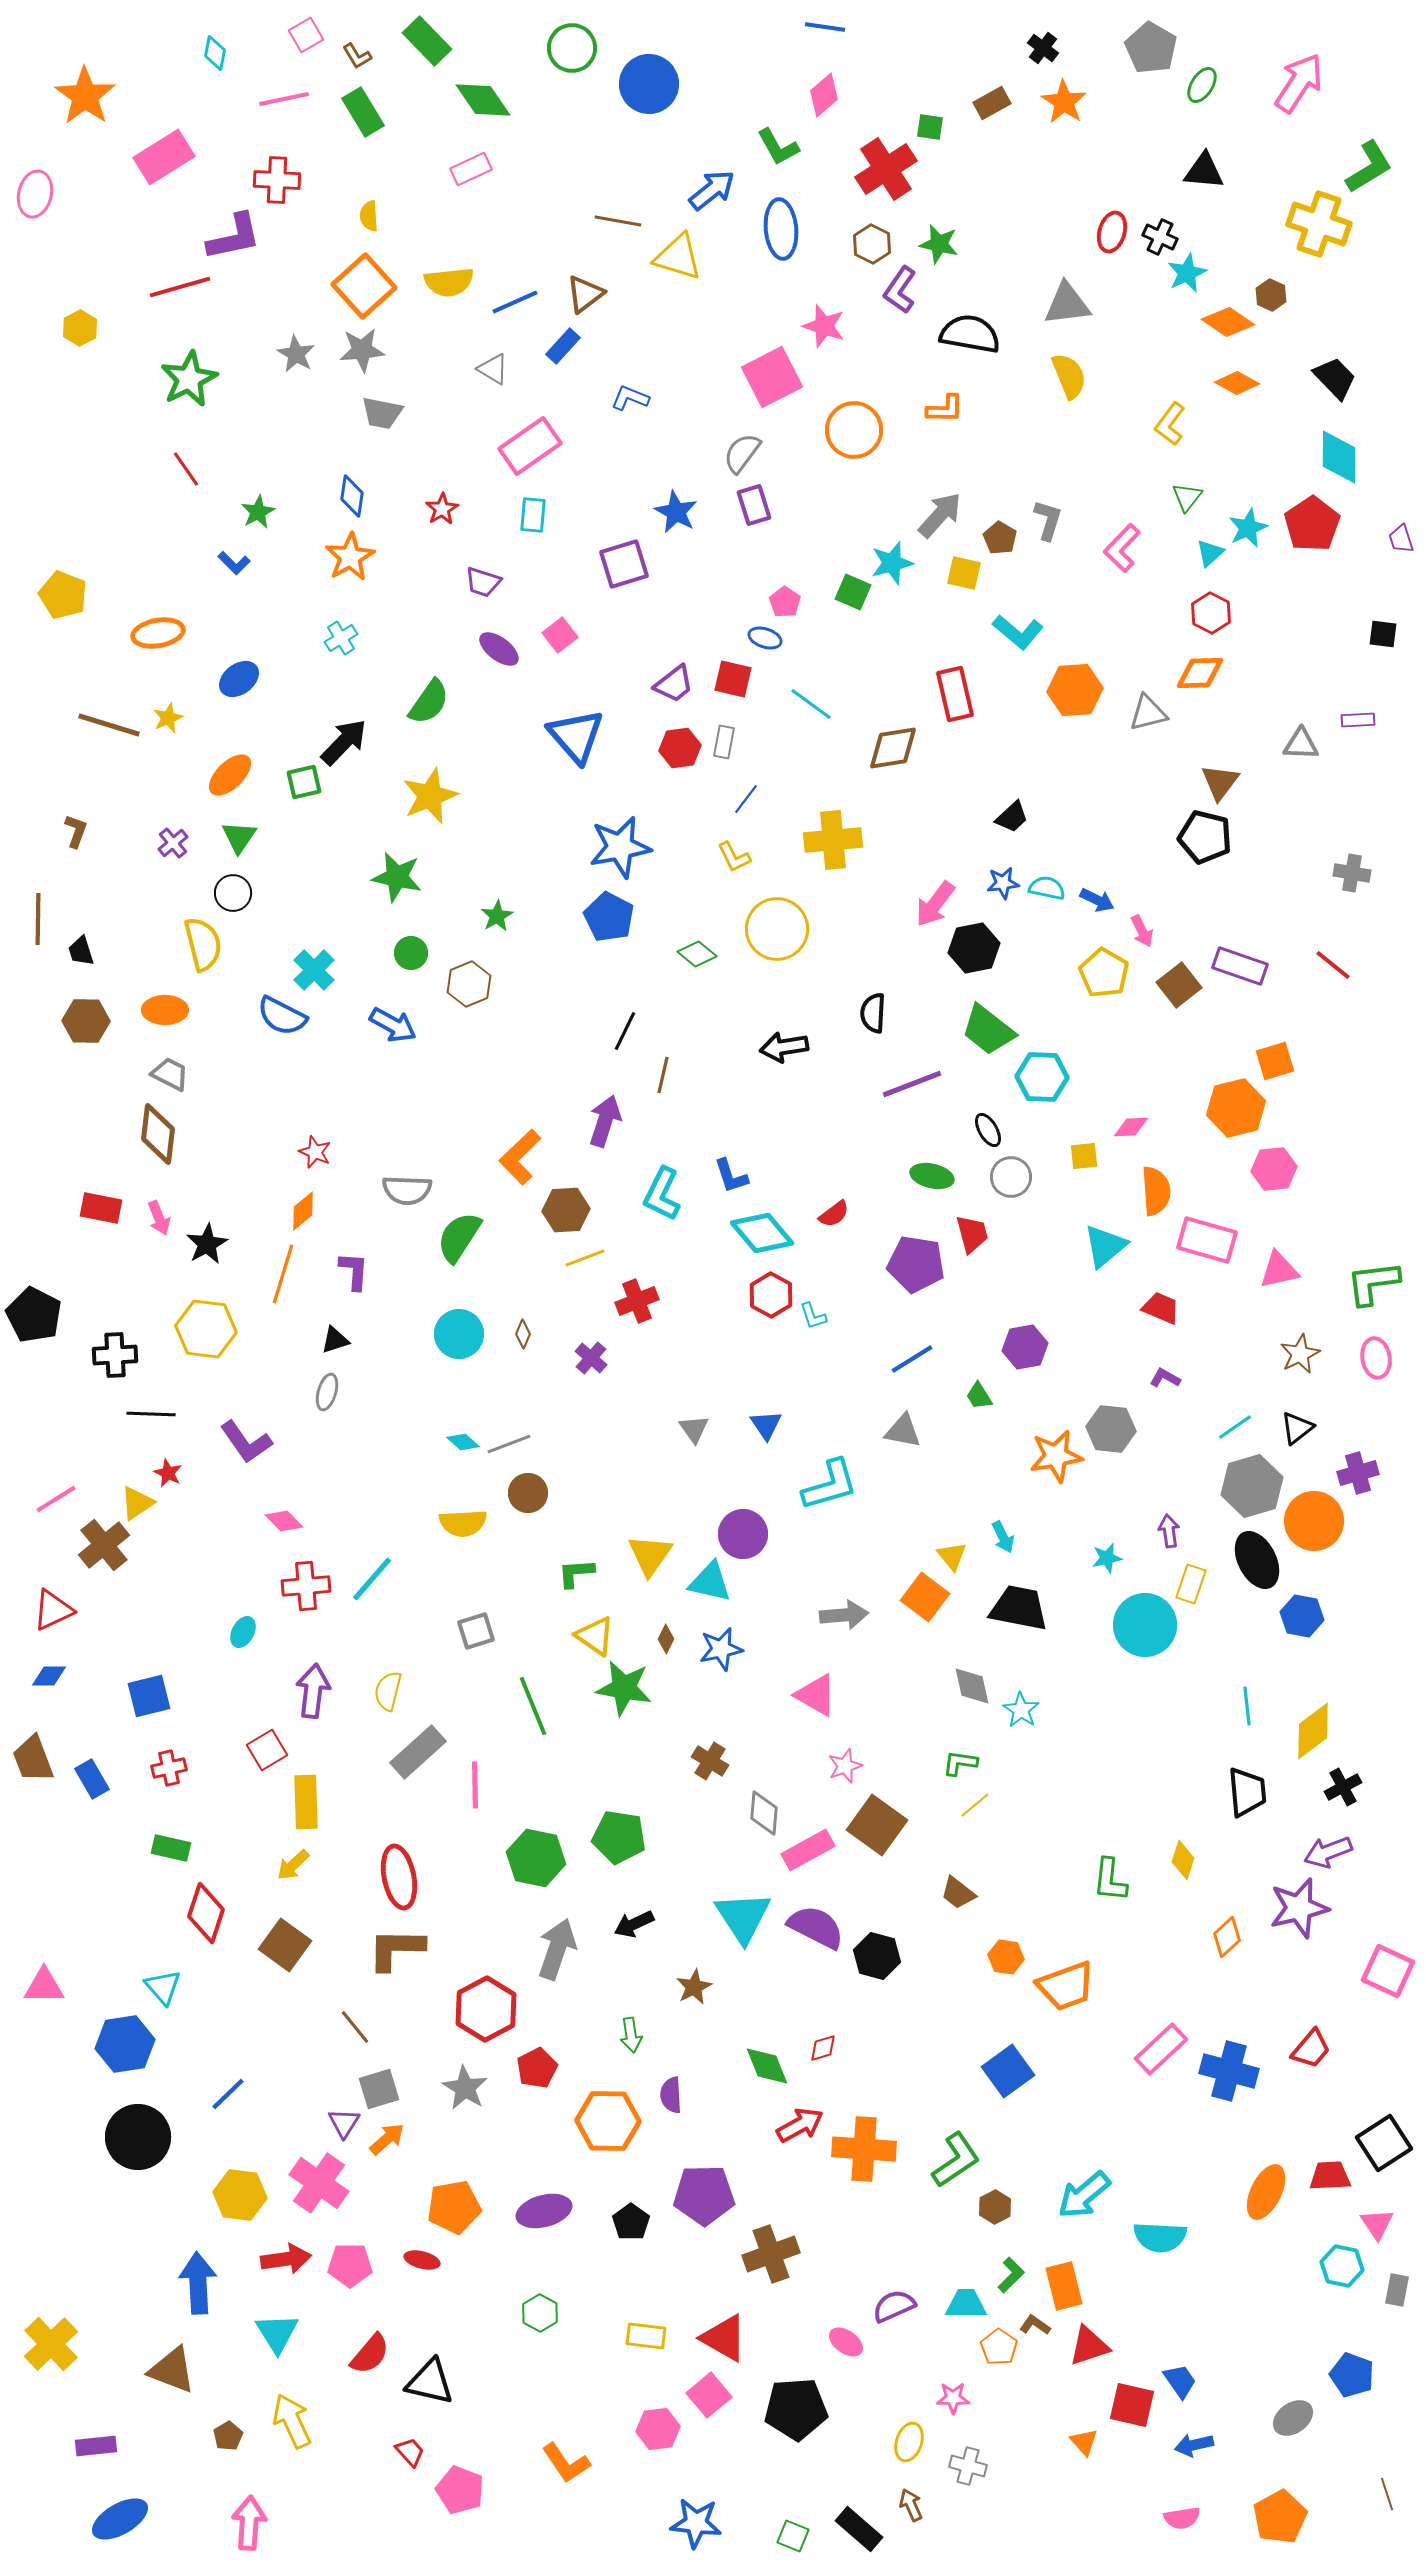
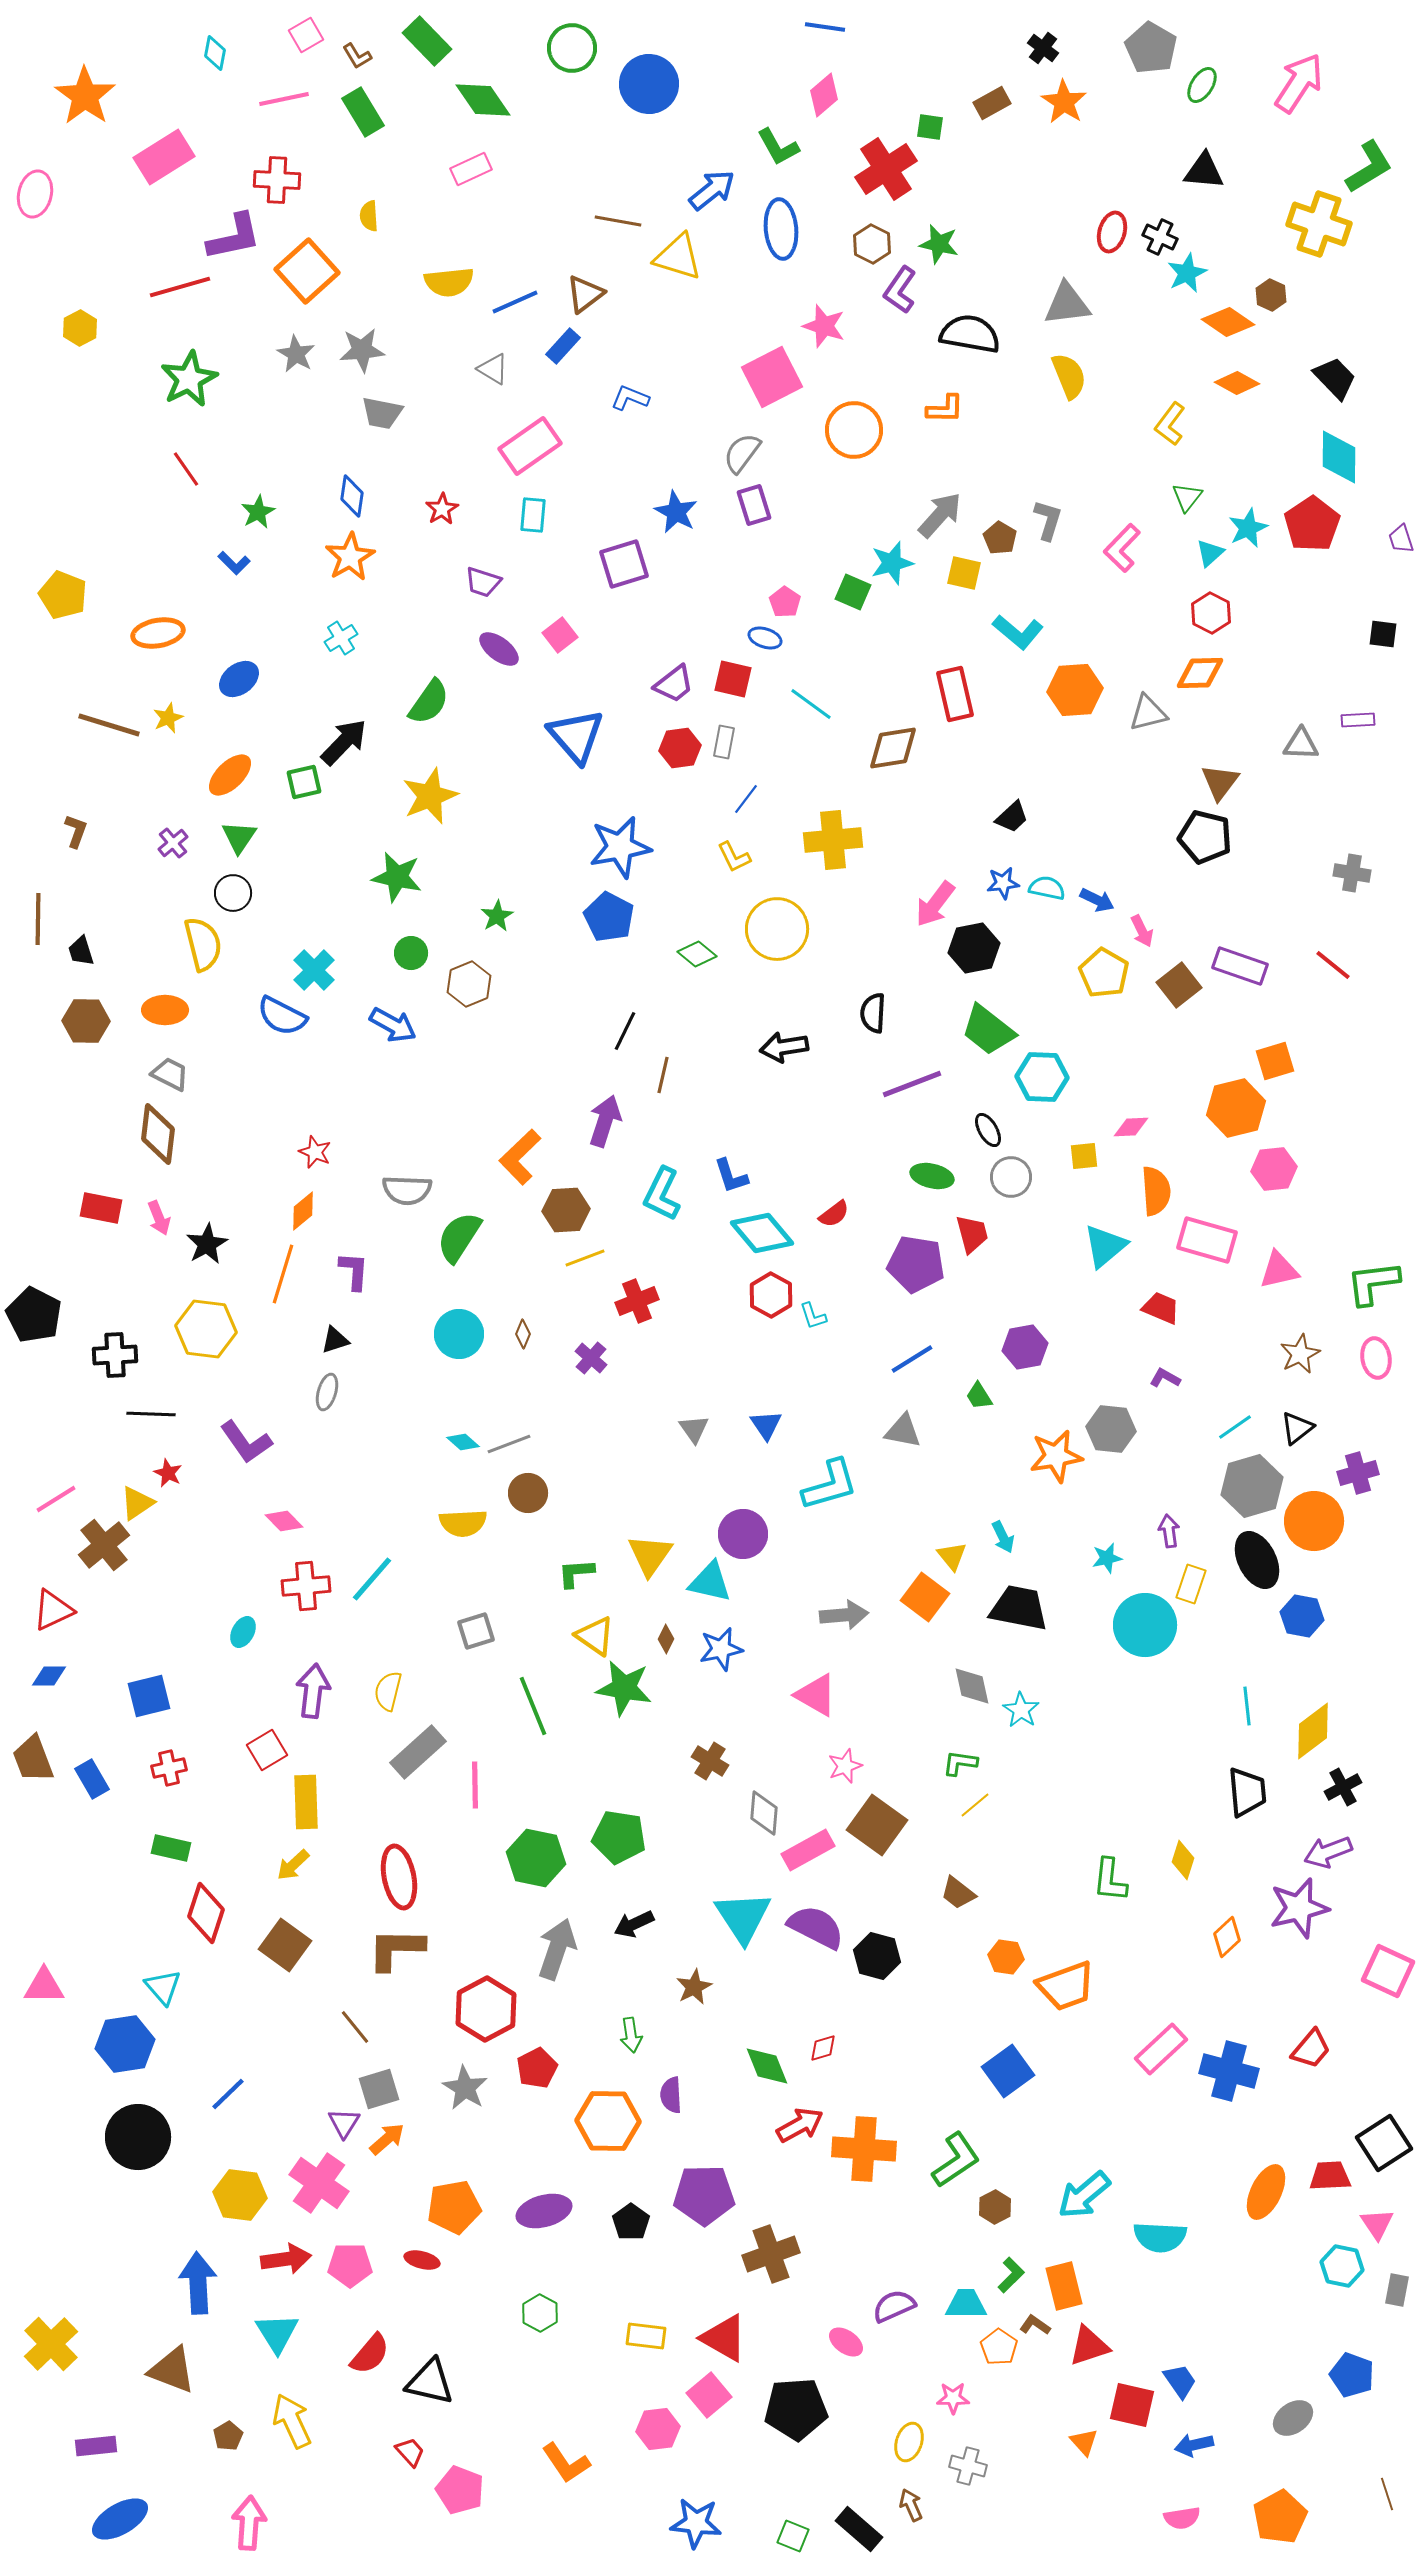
orange square at (364, 286): moved 57 px left, 15 px up
